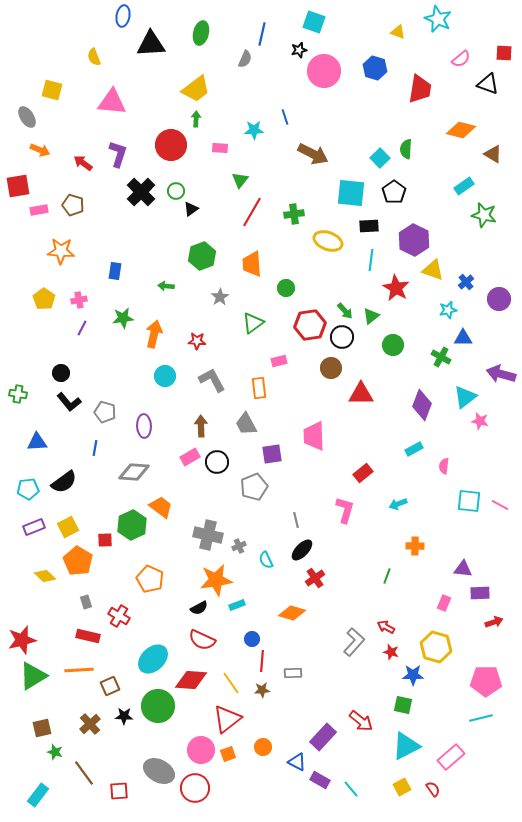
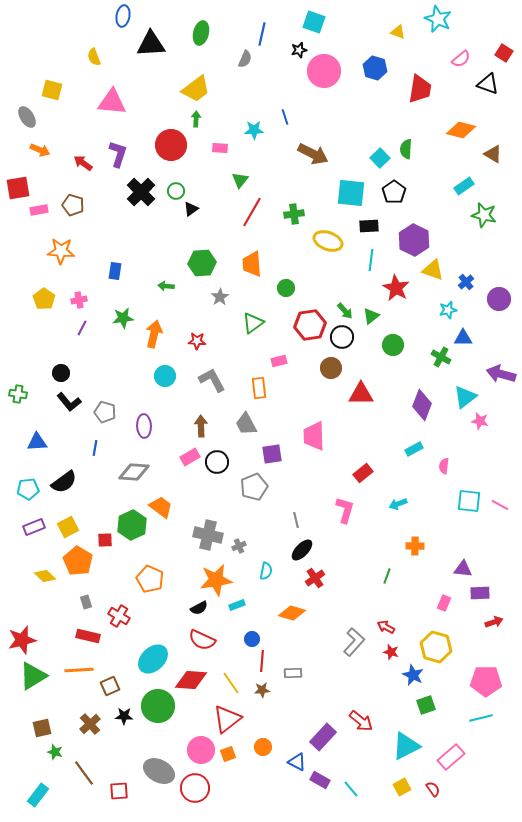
red square at (504, 53): rotated 30 degrees clockwise
red square at (18, 186): moved 2 px down
green hexagon at (202, 256): moved 7 px down; rotated 16 degrees clockwise
cyan semicircle at (266, 560): moved 11 px down; rotated 144 degrees counterclockwise
blue star at (413, 675): rotated 25 degrees clockwise
green square at (403, 705): moved 23 px right; rotated 30 degrees counterclockwise
